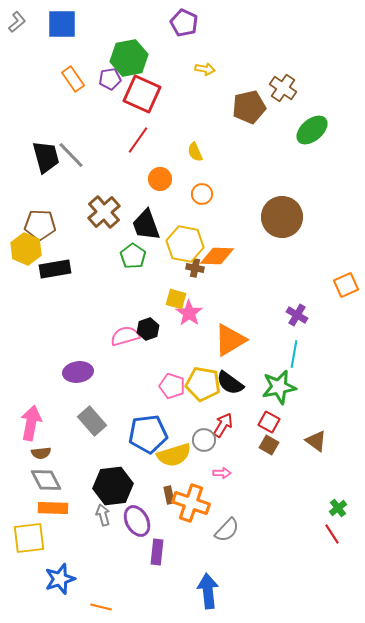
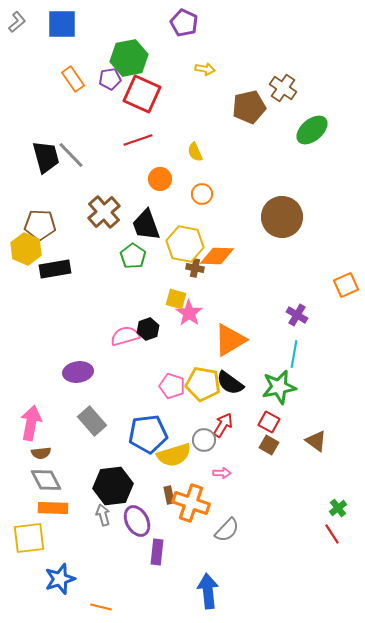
red line at (138, 140): rotated 36 degrees clockwise
